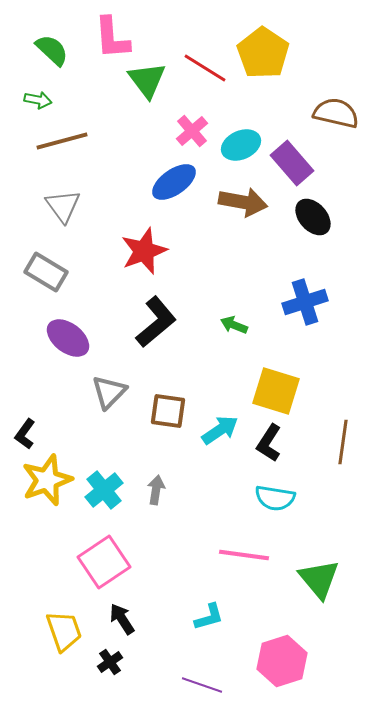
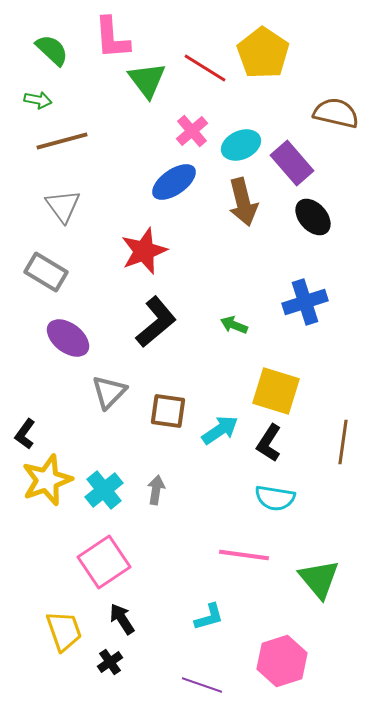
brown arrow at (243, 202): rotated 66 degrees clockwise
